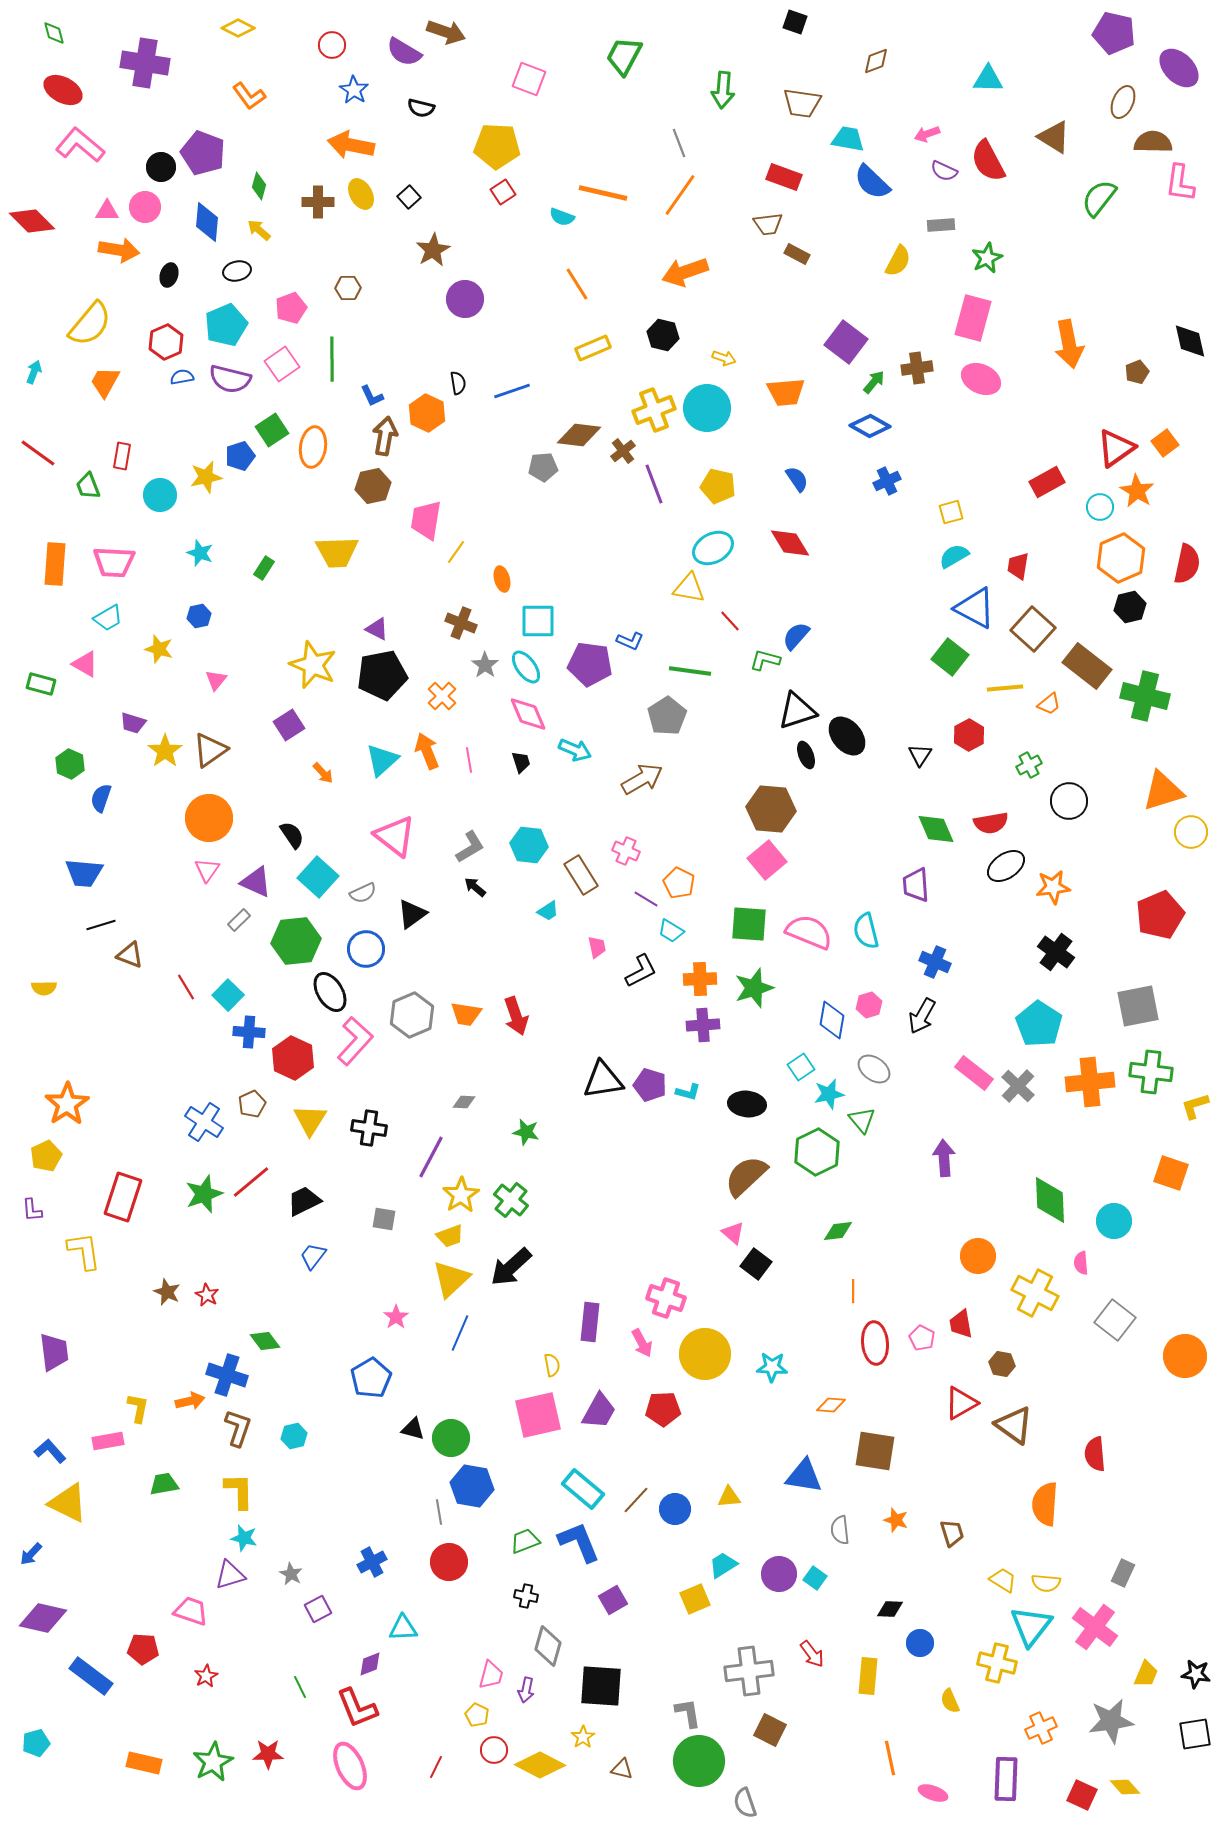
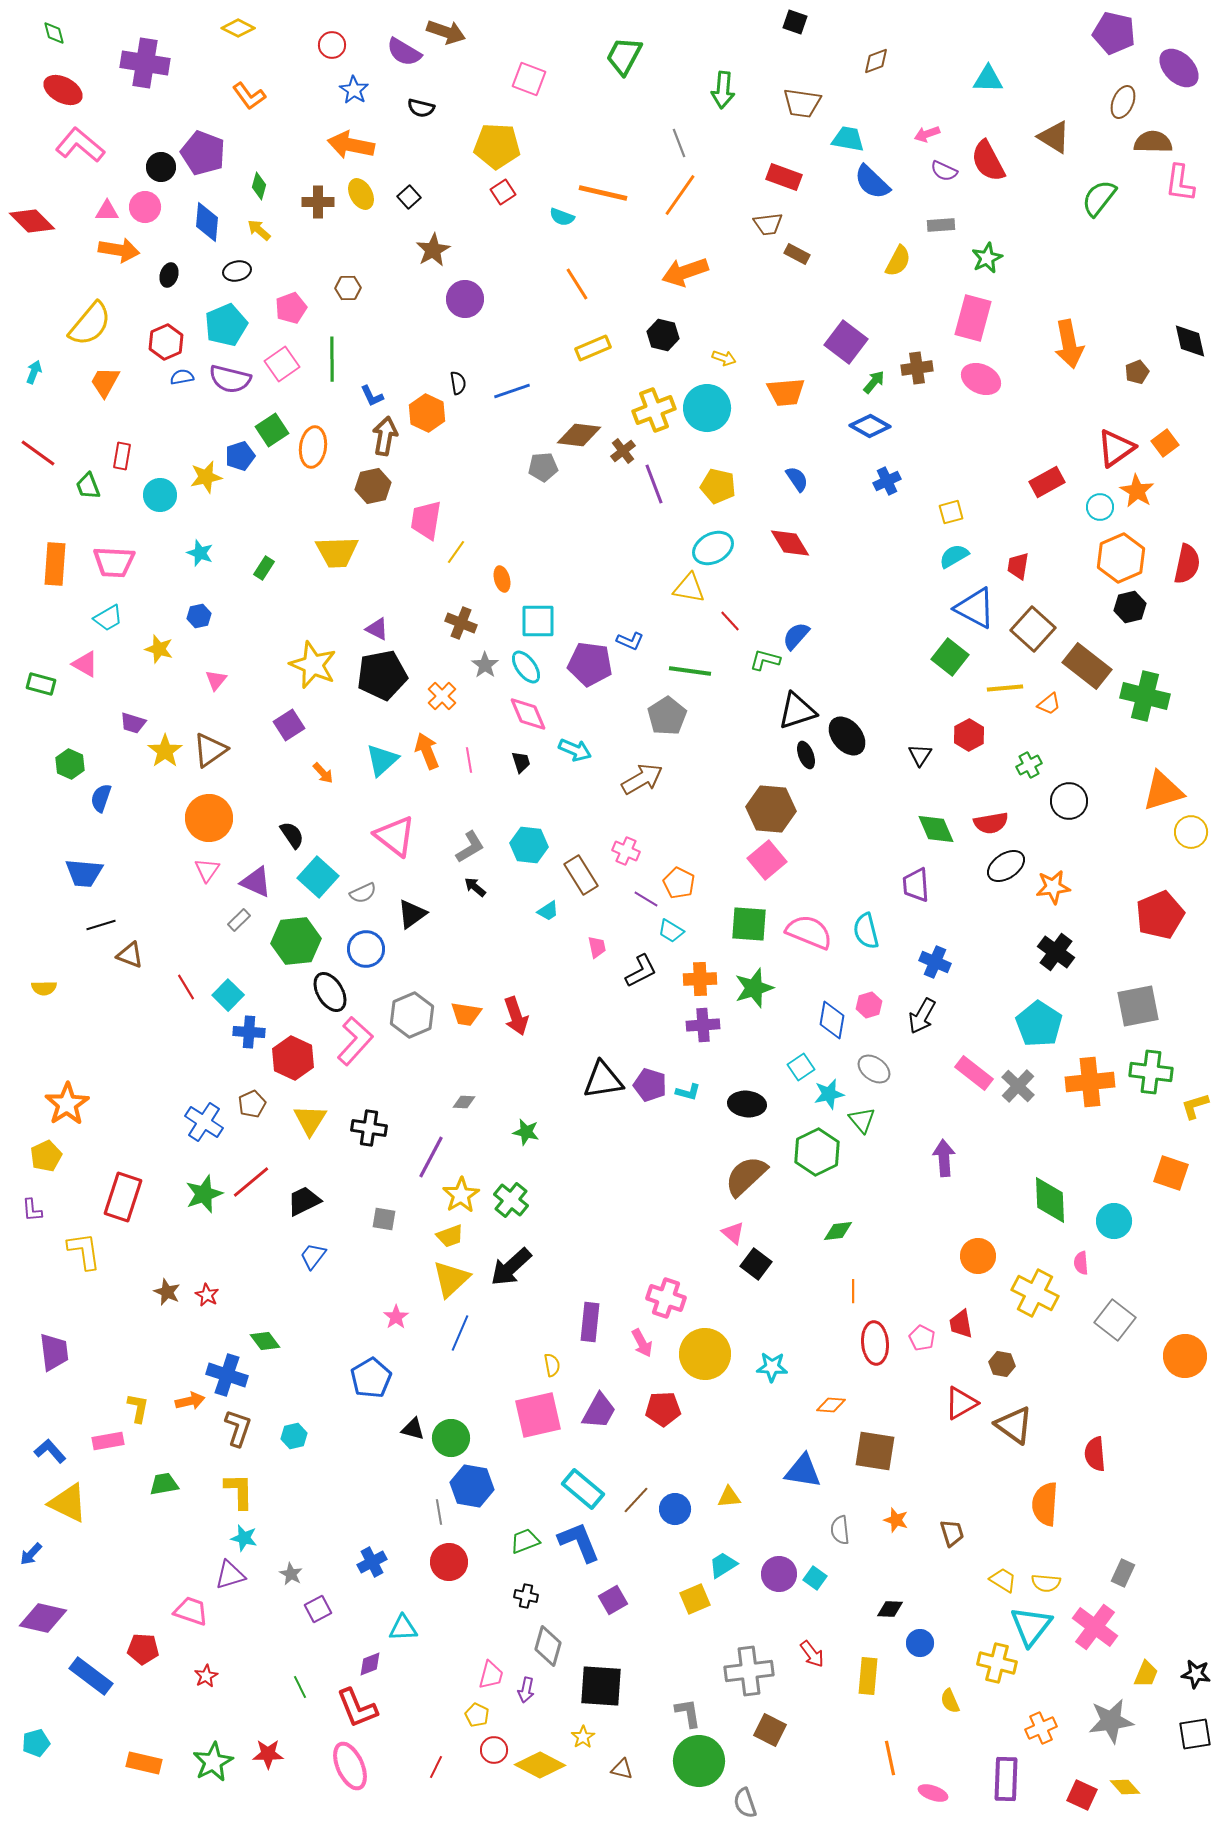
blue triangle at (804, 1476): moved 1 px left, 5 px up
